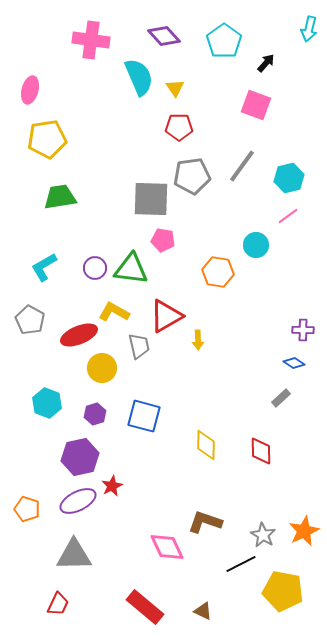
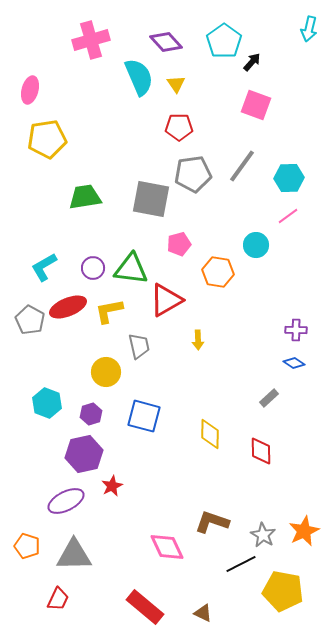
purple diamond at (164, 36): moved 2 px right, 6 px down
pink cross at (91, 40): rotated 24 degrees counterclockwise
black arrow at (266, 63): moved 14 px left, 1 px up
yellow triangle at (175, 88): moved 1 px right, 4 px up
gray pentagon at (192, 176): moved 1 px right, 2 px up
cyan hexagon at (289, 178): rotated 12 degrees clockwise
green trapezoid at (60, 197): moved 25 px right
gray square at (151, 199): rotated 9 degrees clockwise
pink pentagon at (163, 240): moved 16 px right, 4 px down; rotated 25 degrees counterclockwise
purple circle at (95, 268): moved 2 px left
yellow L-shape at (114, 312): moved 5 px left, 1 px up; rotated 40 degrees counterclockwise
red triangle at (166, 316): moved 16 px up
purple cross at (303, 330): moved 7 px left
red ellipse at (79, 335): moved 11 px left, 28 px up
yellow circle at (102, 368): moved 4 px right, 4 px down
gray rectangle at (281, 398): moved 12 px left
purple hexagon at (95, 414): moved 4 px left
yellow diamond at (206, 445): moved 4 px right, 11 px up
purple hexagon at (80, 457): moved 4 px right, 3 px up
purple ellipse at (78, 501): moved 12 px left
orange pentagon at (27, 509): moved 37 px down
brown L-shape at (205, 522): moved 7 px right
red trapezoid at (58, 604): moved 5 px up
brown triangle at (203, 611): moved 2 px down
